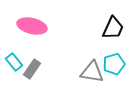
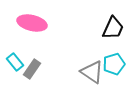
pink ellipse: moved 3 px up
cyan rectangle: moved 1 px right
gray triangle: rotated 25 degrees clockwise
